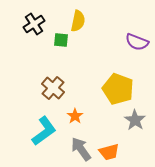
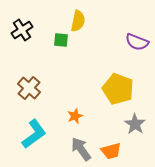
black cross: moved 12 px left, 6 px down
brown cross: moved 24 px left
orange star: rotated 14 degrees clockwise
gray star: moved 4 px down
cyan L-shape: moved 10 px left, 3 px down
orange trapezoid: moved 2 px right, 1 px up
